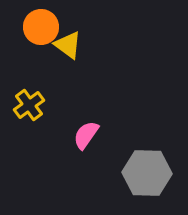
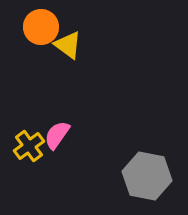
yellow cross: moved 41 px down
pink semicircle: moved 29 px left
gray hexagon: moved 3 px down; rotated 9 degrees clockwise
